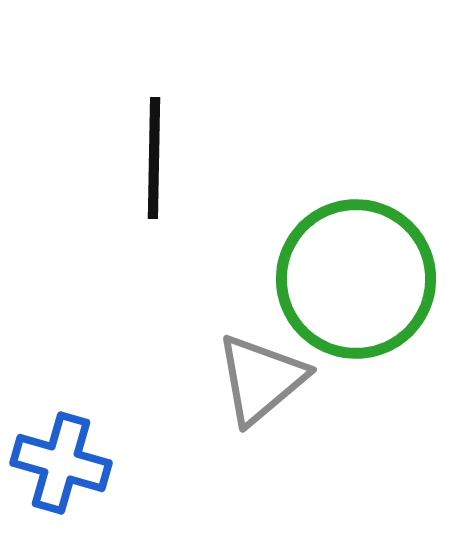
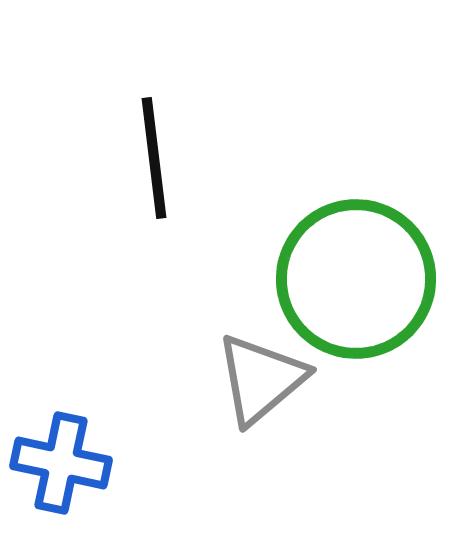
black line: rotated 8 degrees counterclockwise
blue cross: rotated 4 degrees counterclockwise
